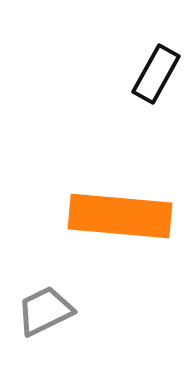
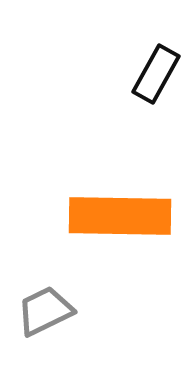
orange rectangle: rotated 4 degrees counterclockwise
